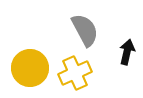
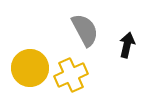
black arrow: moved 7 px up
yellow cross: moved 4 px left, 2 px down
